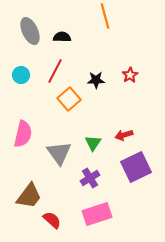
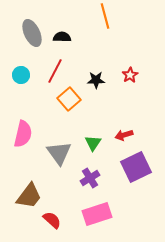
gray ellipse: moved 2 px right, 2 px down
